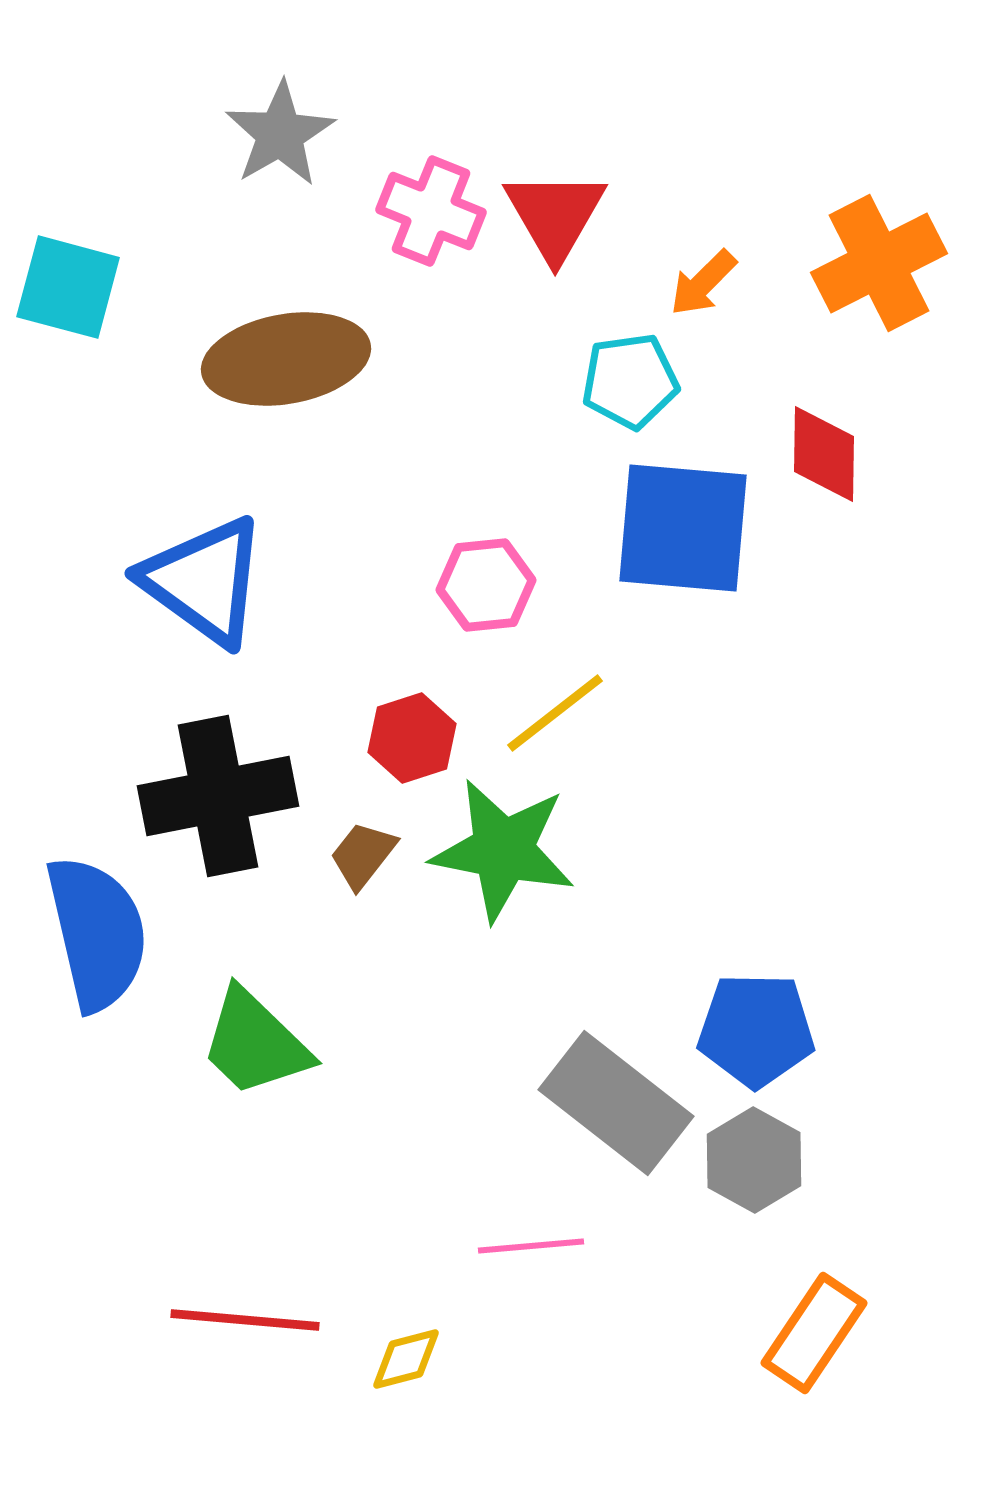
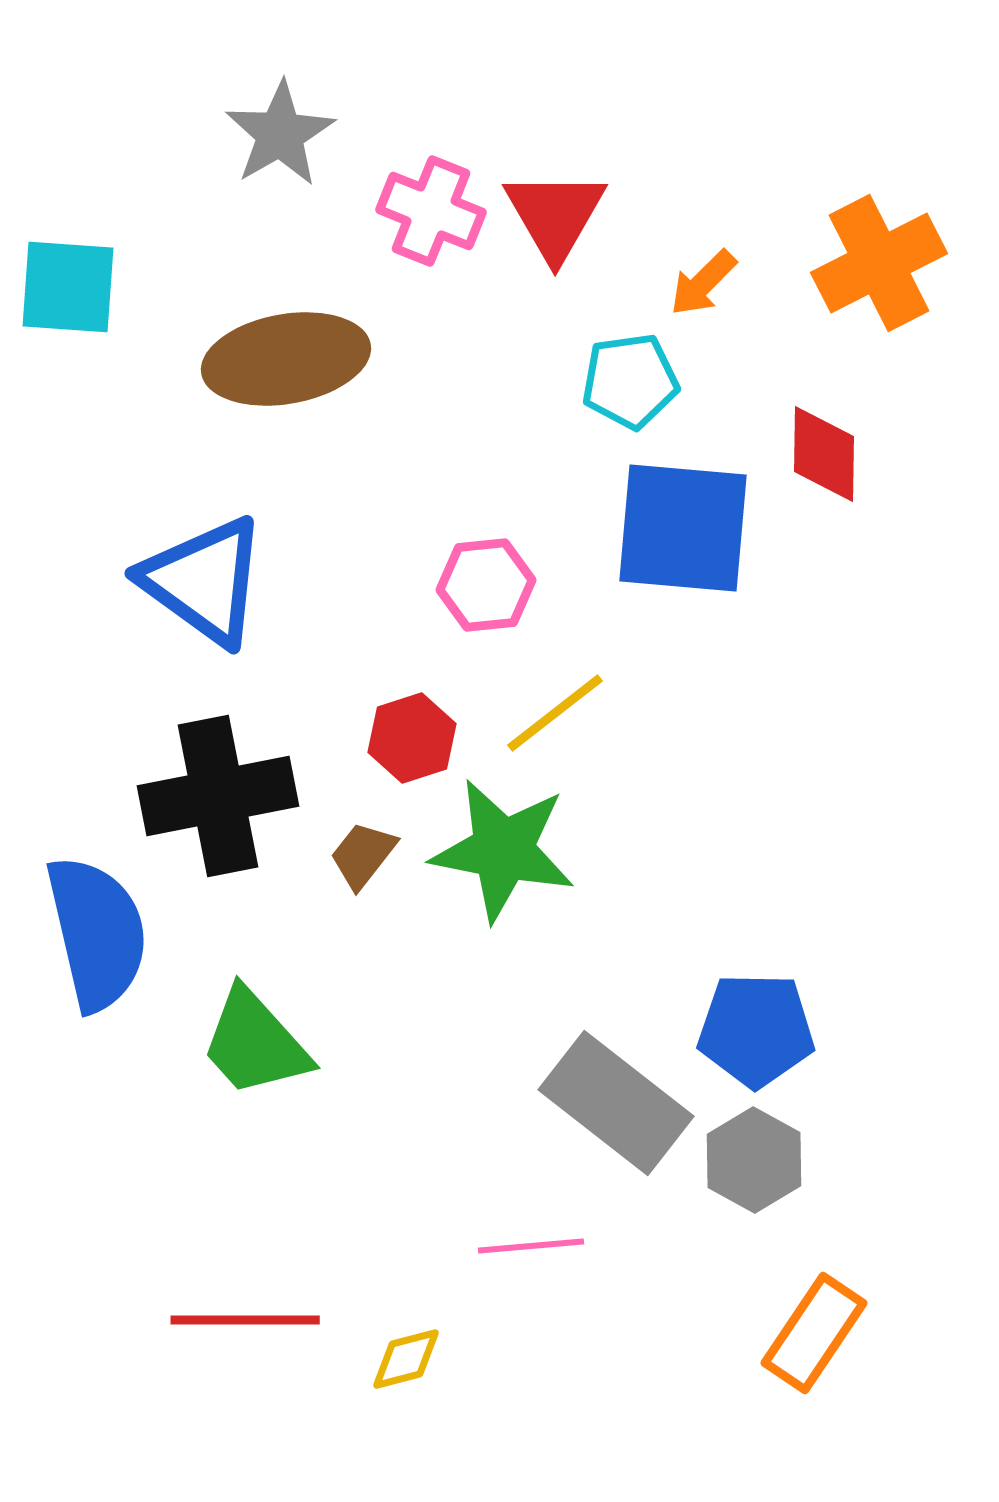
cyan square: rotated 11 degrees counterclockwise
green trapezoid: rotated 4 degrees clockwise
red line: rotated 5 degrees counterclockwise
